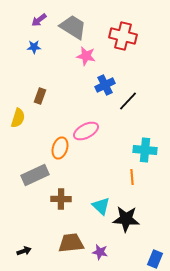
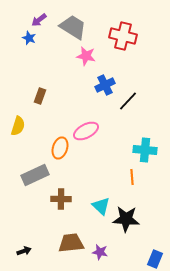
blue star: moved 5 px left, 9 px up; rotated 24 degrees clockwise
yellow semicircle: moved 8 px down
